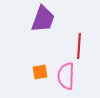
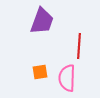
purple trapezoid: moved 1 px left, 2 px down
pink semicircle: moved 1 px right, 2 px down
